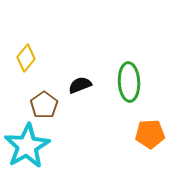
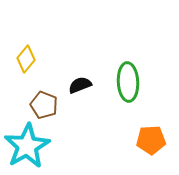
yellow diamond: moved 1 px down
green ellipse: moved 1 px left
brown pentagon: rotated 16 degrees counterclockwise
orange pentagon: moved 1 px right, 6 px down
